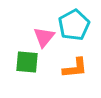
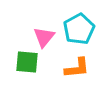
cyan pentagon: moved 5 px right, 4 px down
orange L-shape: moved 2 px right
